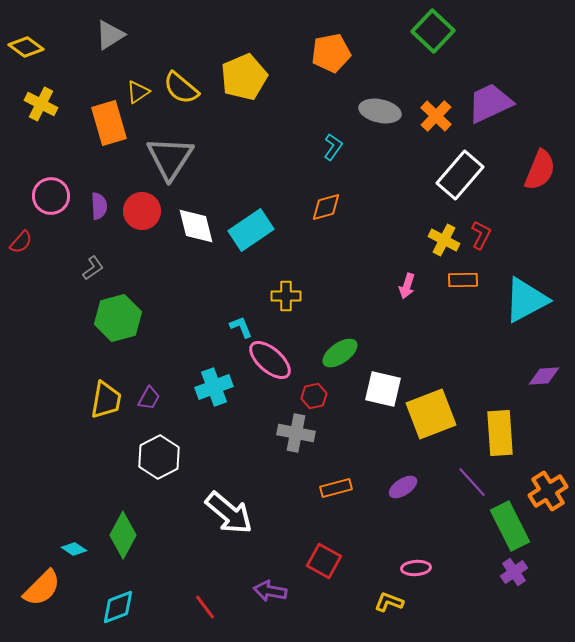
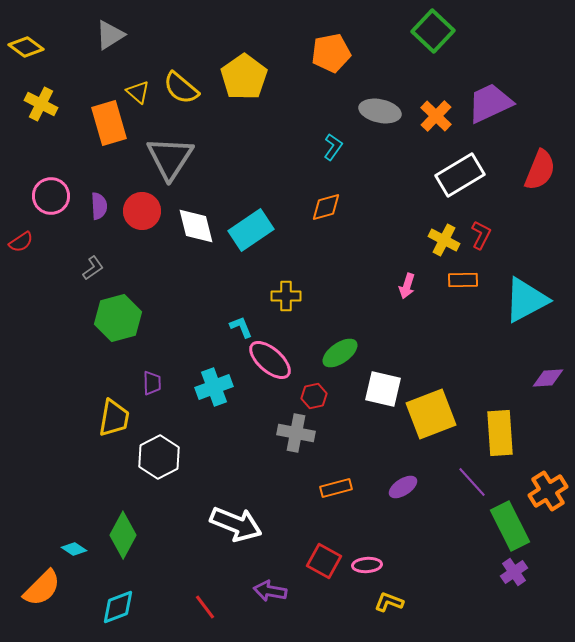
yellow pentagon at (244, 77): rotated 12 degrees counterclockwise
yellow triangle at (138, 92): rotated 45 degrees counterclockwise
white rectangle at (460, 175): rotated 18 degrees clockwise
red semicircle at (21, 242): rotated 15 degrees clockwise
purple diamond at (544, 376): moved 4 px right, 2 px down
purple trapezoid at (149, 398): moved 3 px right, 15 px up; rotated 30 degrees counterclockwise
yellow trapezoid at (106, 400): moved 8 px right, 18 px down
white arrow at (229, 513): moved 7 px right, 11 px down; rotated 18 degrees counterclockwise
pink ellipse at (416, 568): moved 49 px left, 3 px up
